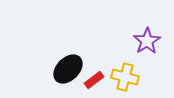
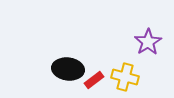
purple star: moved 1 px right, 1 px down
black ellipse: rotated 52 degrees clockwise
